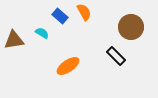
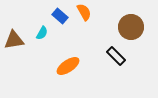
cyan semicircle: rotated 88 degrees clockwise
